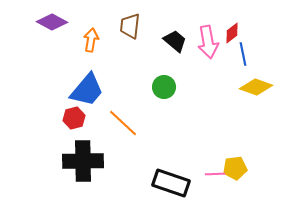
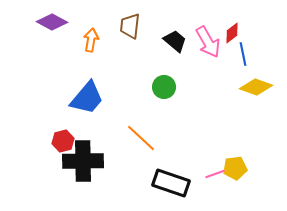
pink arrow: rotated 20 degrees counterclockwise
blue trapezoid: moved 8 px down
red hexagon: moved 11 px left, 23 px down
orange line: moved 18 px right, 15 px down
pink line: rotated 18 degrees counterclockwise
